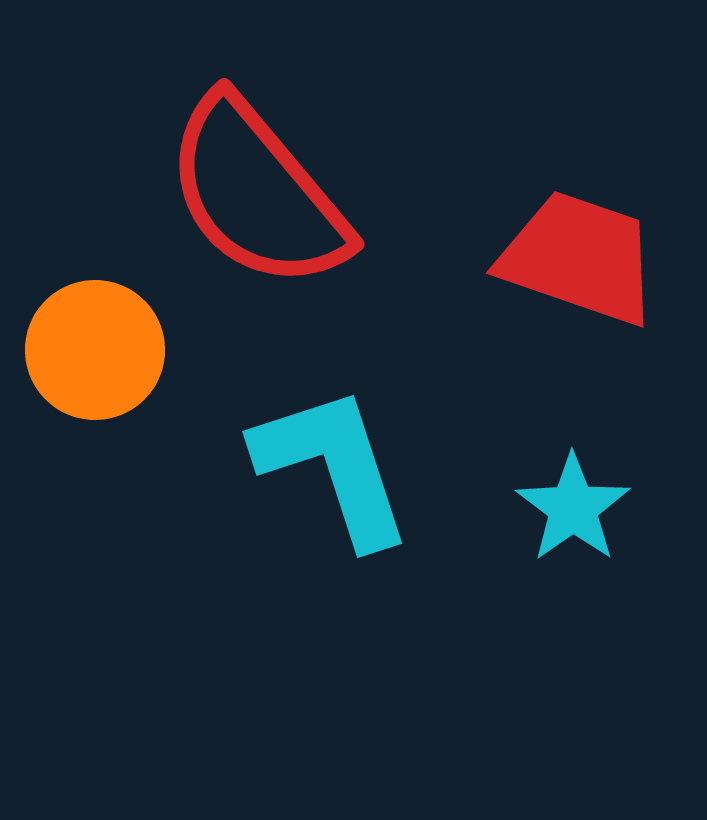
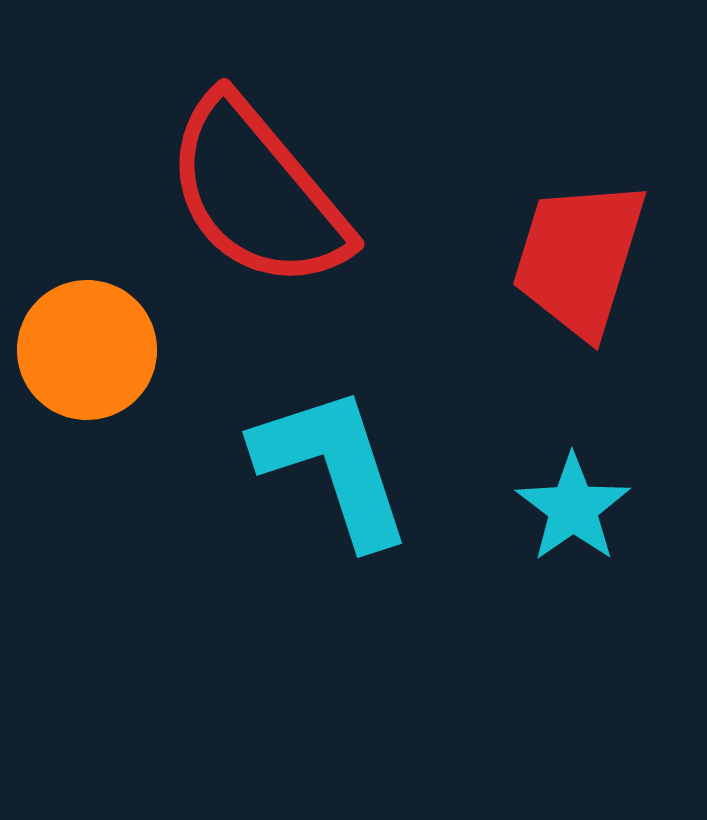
red trapezoid: rotated 92 degrees counterclockwise
orange circle: moved 8 px left
